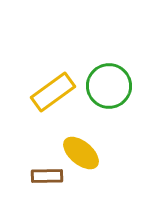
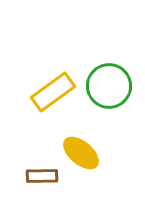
brown rectangle: moved 5 px left
